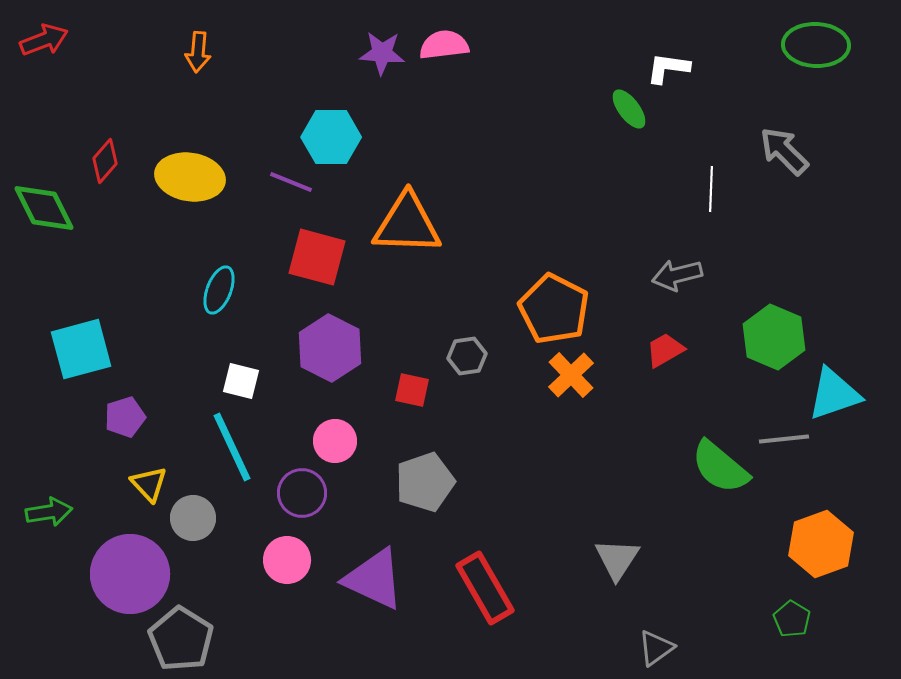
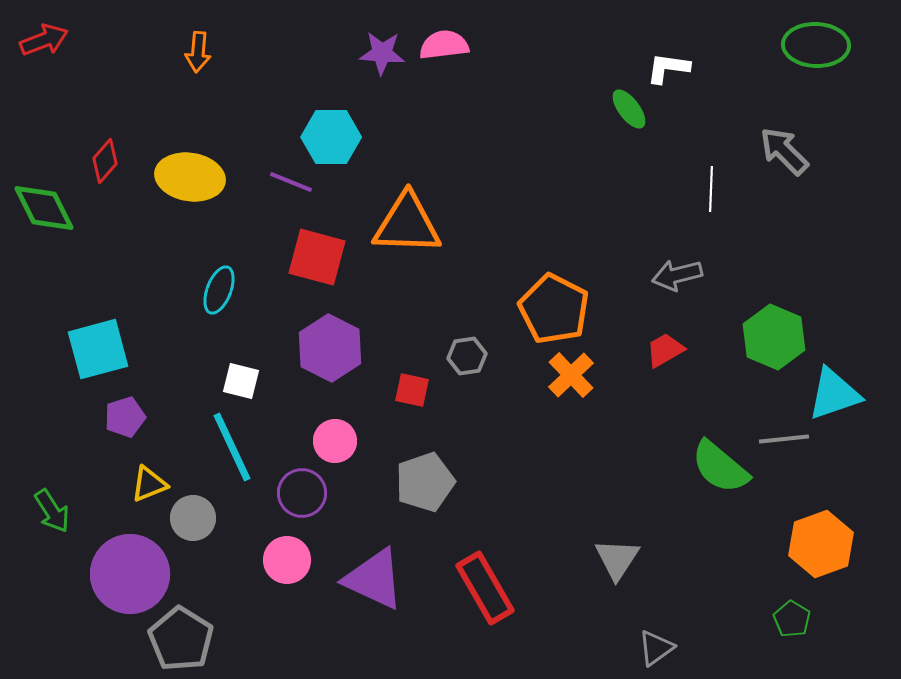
cyan square at (81, 349): moved 17 px right
yellow triangle at (149, 484): rotated 51 degrees clockwise
green arrow at (49, 512): moved 3 px right, 1 px up; rotated 66 degrees clockwise
